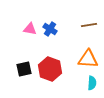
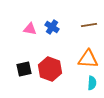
blue cross: moved 2 px right, 2 px up
